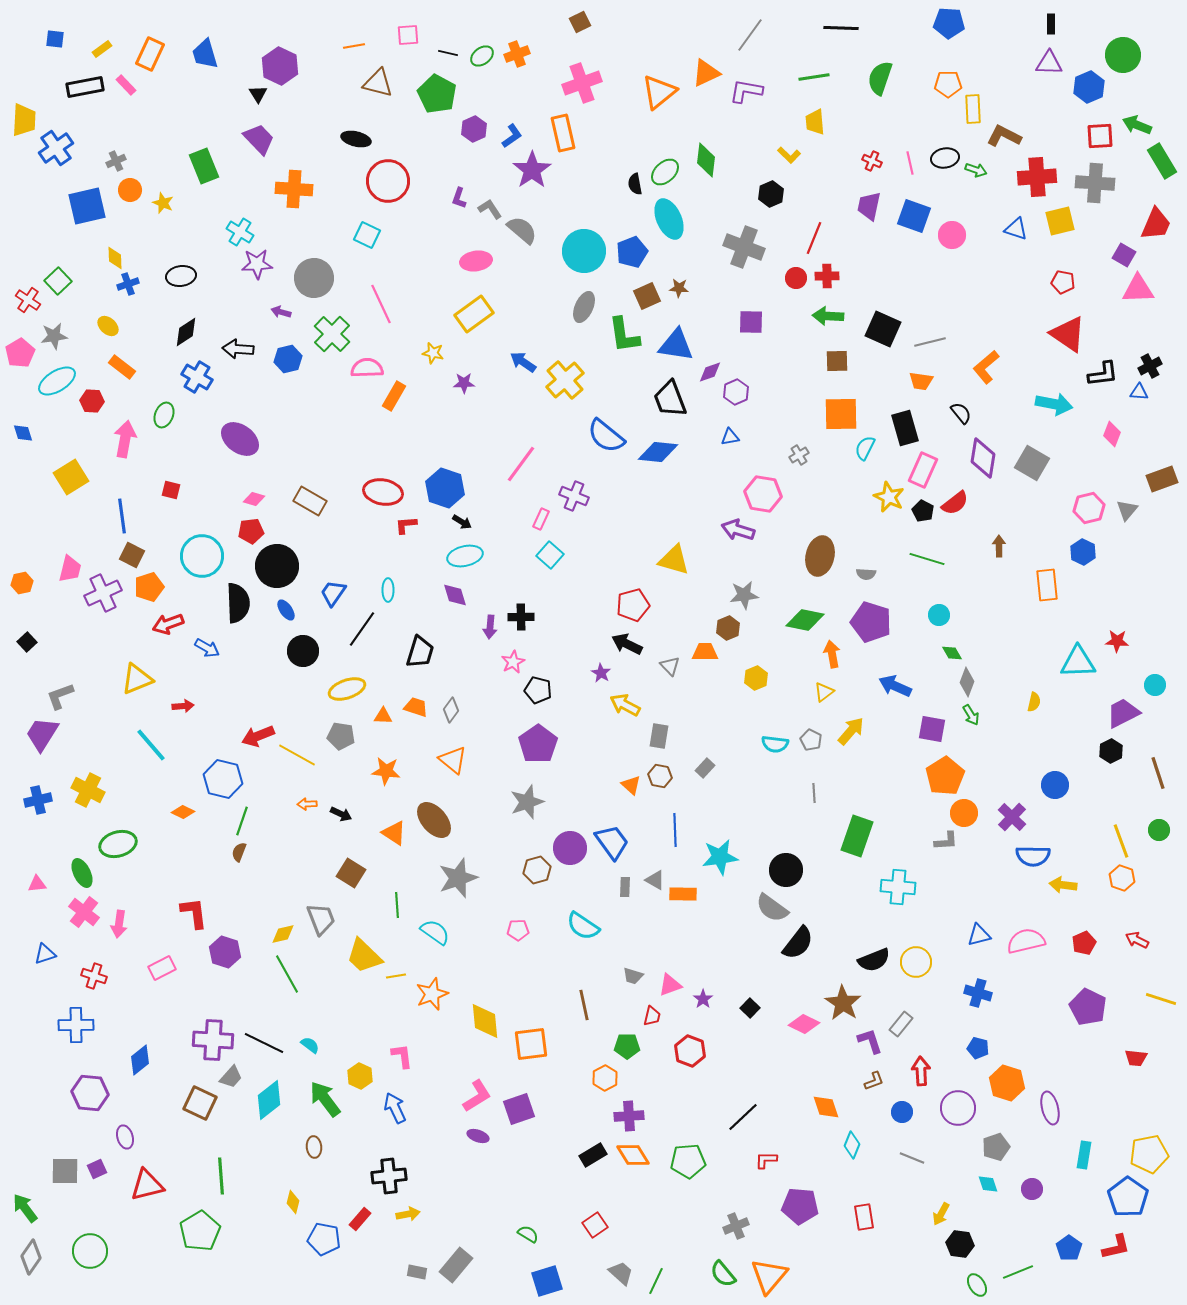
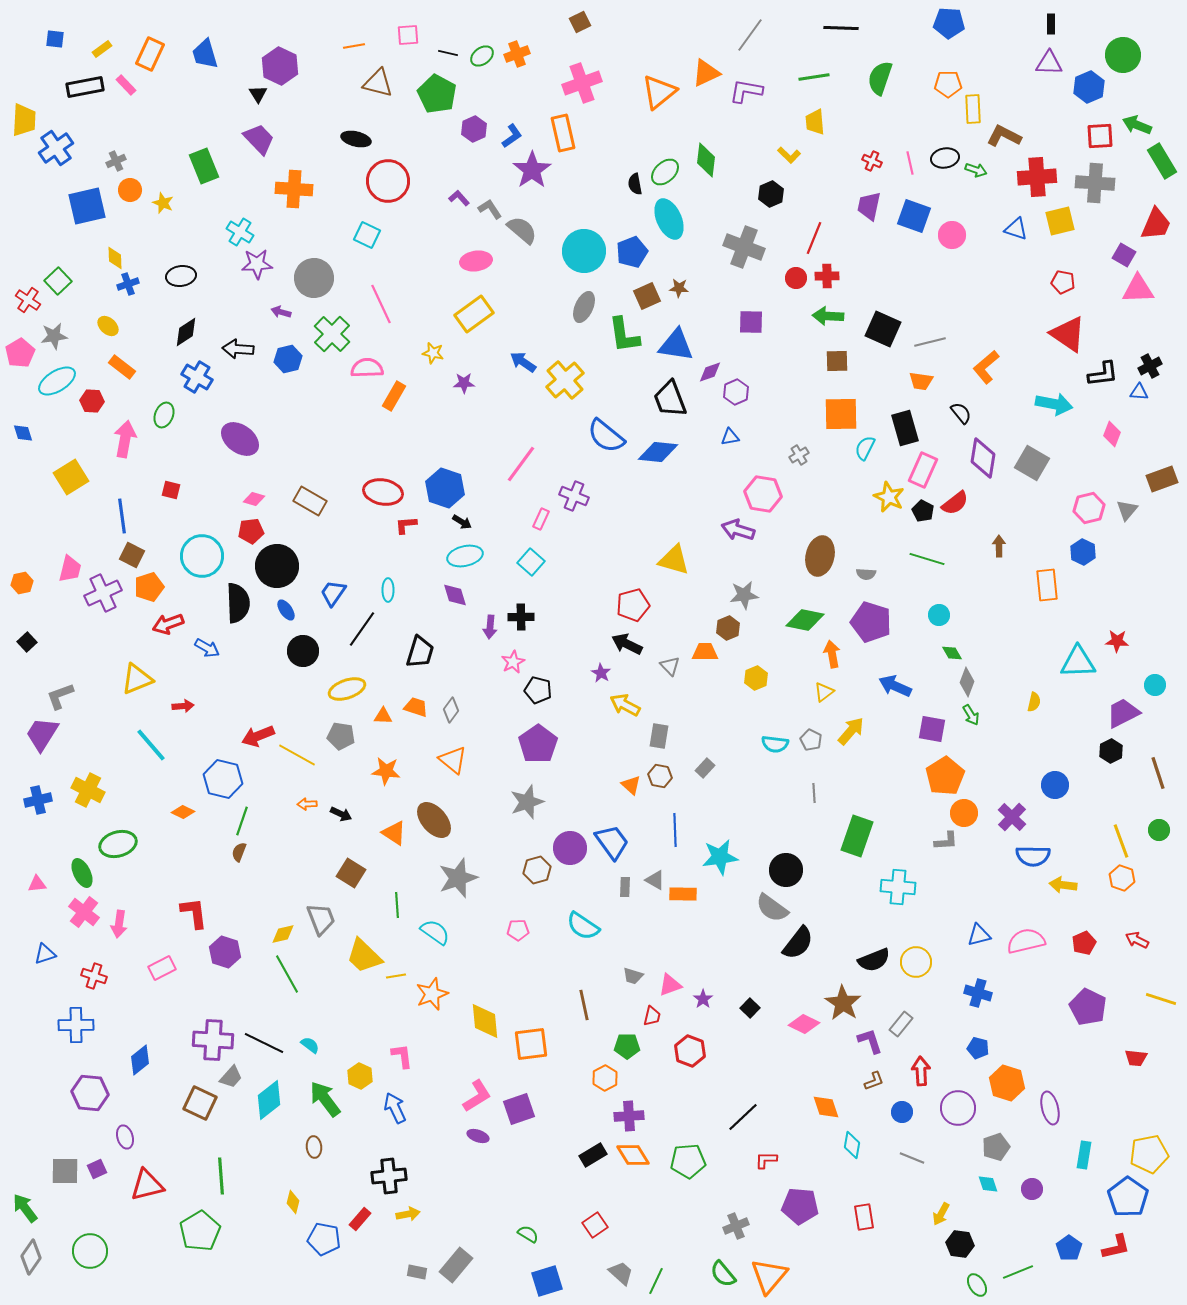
purple L-shape at (459, 198): rotated 120 degrees clockwise
cyan square at (550, 555): moved 19 px left, 7 px down
cyan diamond at (852, 1145): rotated 12 degrees counterclockwise
